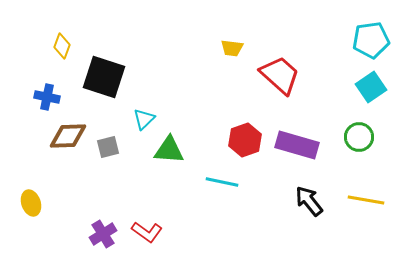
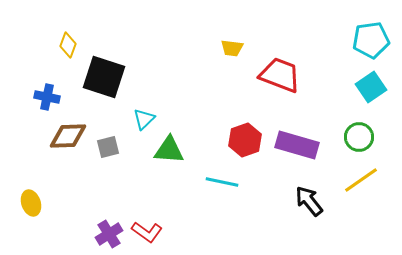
yellow diamond: moved 6 px right, 1 px up
red trapezoid: rotated 21 degrees counterclockwise
yellow line: moved 5 px left, 20 px up; rotated 45 degrees counterclockwise
purple cross: moved 6 px right
